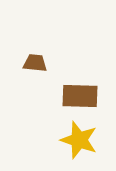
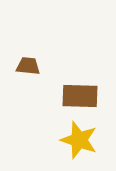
brown trapezoid: moved 7 px left, 3 px down
